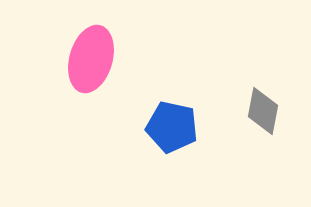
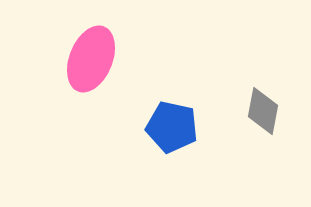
pink ellipse: rotated 6 degrees clockwise
